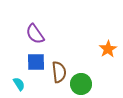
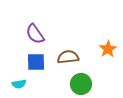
brown semicircle: moved 9 px right, 15 px up; rotated 90 degrees counterclockwise
cyan semicircle: rotated 112 degrees clockwise
